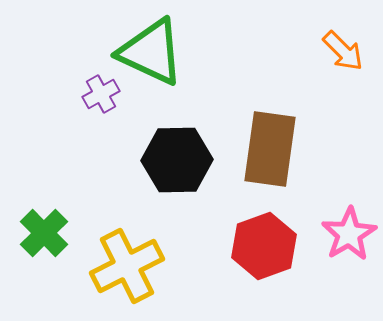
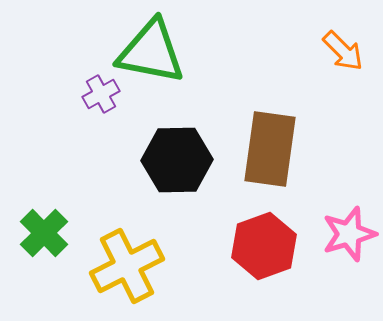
green triangle: rotated 14 degrees counterclockwise
pink star: rotated 14 degrees clockwise
